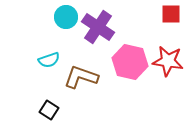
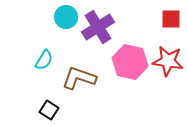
red square: moved 5 px down
purple cross: rotated 24 degrees clockwise
cyan semicircle: moved 5 px left; rotated 40 degrees counterclockwise
brown L-shape: moved 2 px left, 1 px down
